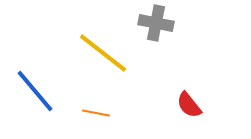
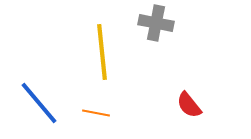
yellow line: moved 1 px left, 1 px up; rotated 46 degrees clockwise
blue line: moved 4 px right, 12 px down
